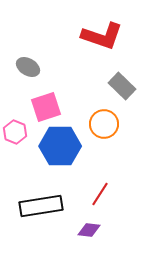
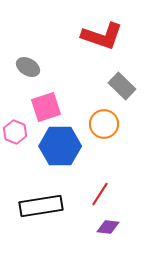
purple diamond: moved 19 px right, 3 px up
